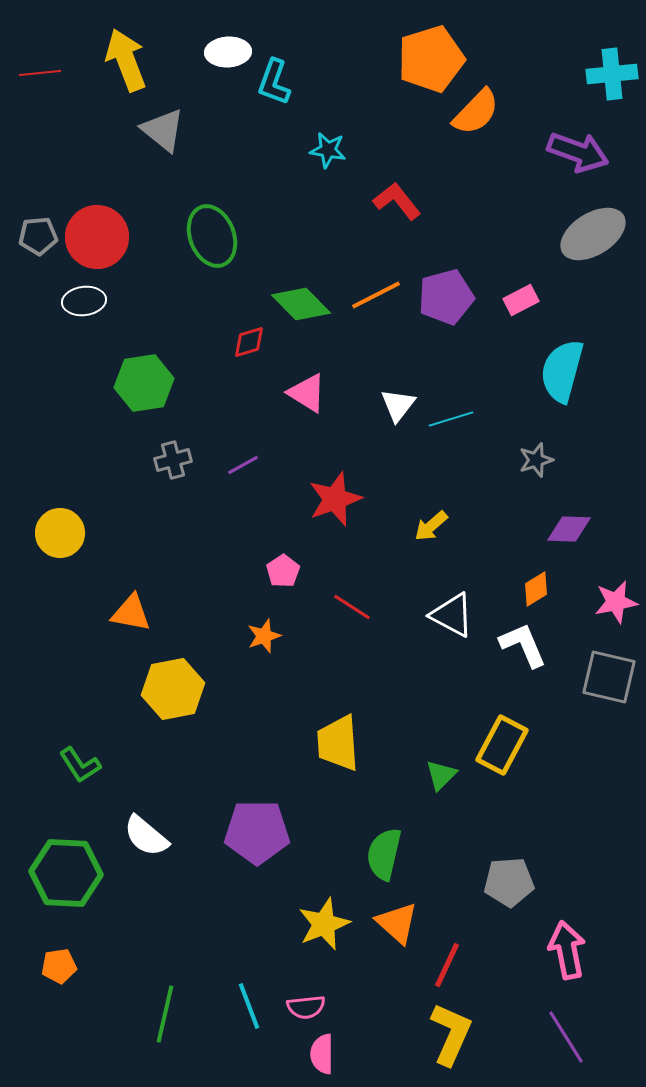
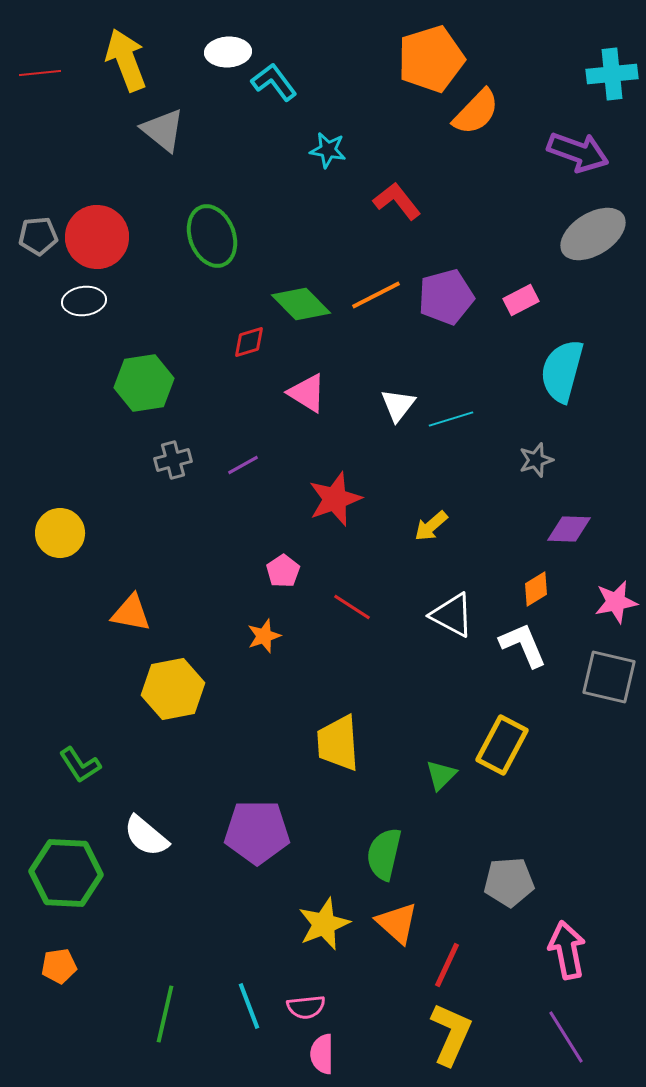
cyan L-shape at (274, 82): rotated 123 degrees clockwise
